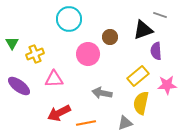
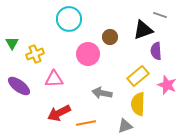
pink star: rotated 24 degrees clockwise
yellow semicircle: moved 3 px left, 1 px down; rotated 10 degrees counterclockwise
gray triangle: moved 3 px down
